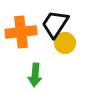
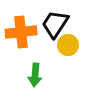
yellow circle: moved 3 px right, 2 px down
